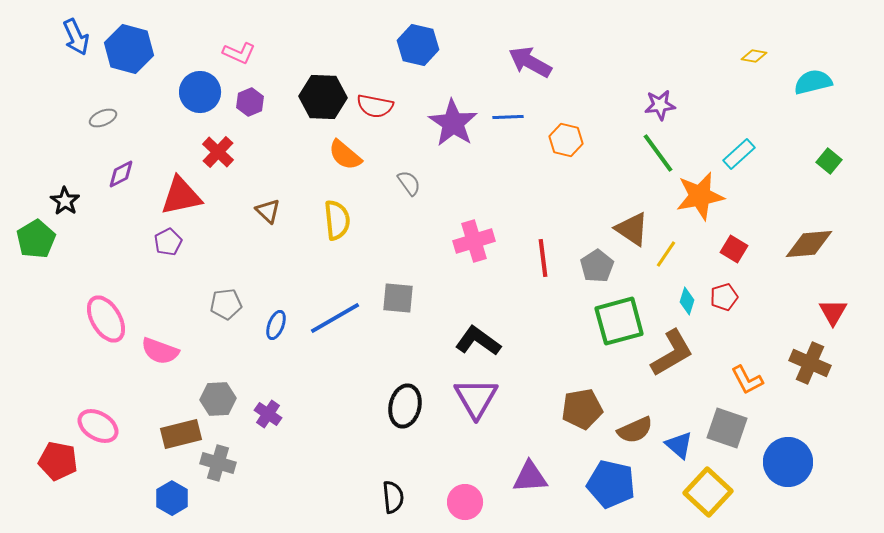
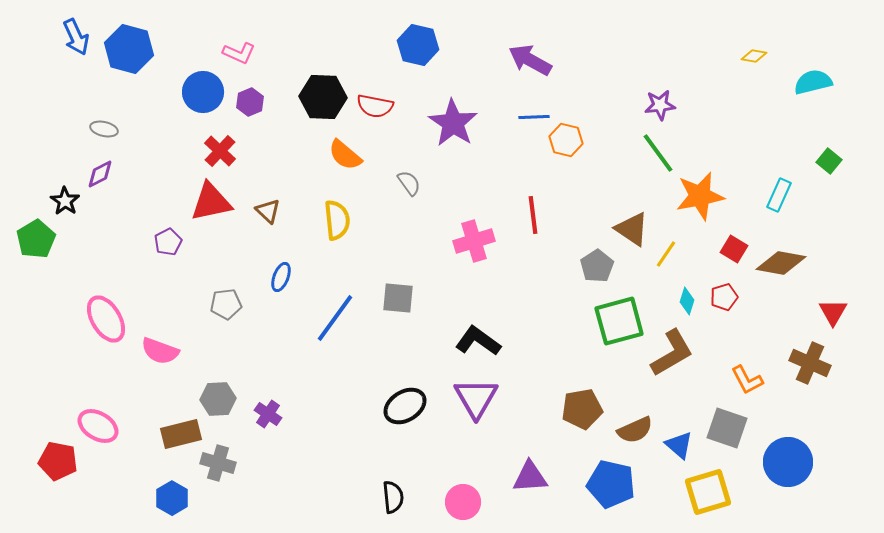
purple arrow at (530, 62): moved 2 px up
blue circle at (200, 92): moved 3 px right
blue line at (508, 117): moved 26 px right
gray ellipse at (103, 118): moved 1 px right, 11 px down; rotated 36 degrees clockwise
red cross at (218, 152): moved 2 px right, 1 px up
cyan rectangle at (739, 154): moved 40 px right, 41 px down; rotated 24 degrees counterclockwise
purple diamond at (121, 174): moved 21 px left
red triangle at (181, 196): moved 30 px right, 6 px down
brown diamond at (809, 244): moved 28 px left, 19 px down; rotated 15 degrees clockwise
red line at (543, 258): moved 10 px left, 43 px up
blue line at (335, 318): rotated 24 degrees counterclockwise
blue ellipse at (276, 325): moved 5 px right, 48 px up
black ellipse at (405, 406): rotated 45 degrees clockwise
yellow square at (708, 492): rotated 30 degrees clockwise
pink circle at (465, 502): moved 2 px left
